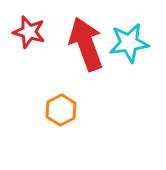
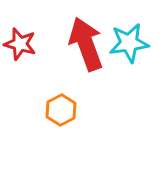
red star: moved 9 px left, 12 px down
